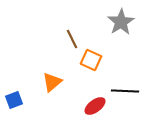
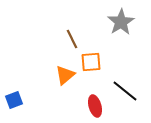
orange square: moved 2 px down; rotated 30 degrees counterclockwise
orange triangle: moved 13 px right, 7 px up
black line: rotated 36 degrees clockwise
red ellipse: rotated 70 degrees counterclockwise
